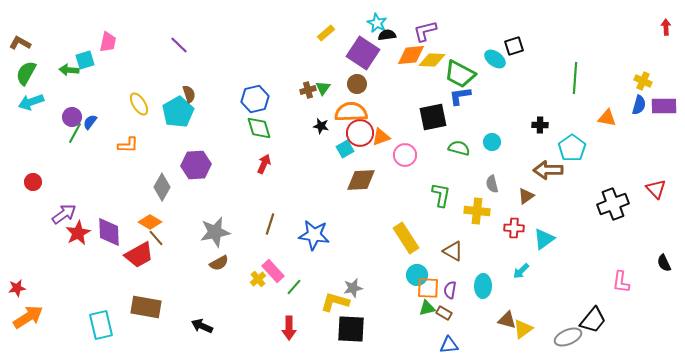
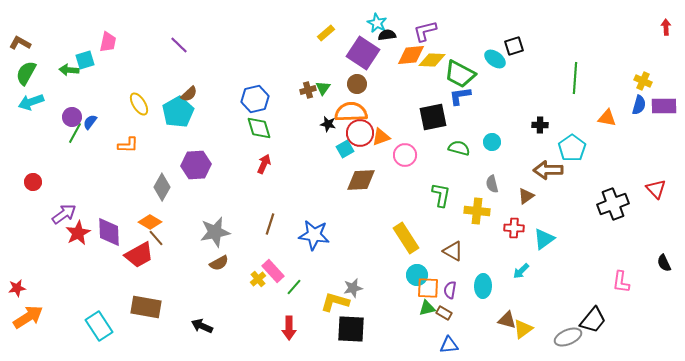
brown semicircle at (189, 94): rotated 66 degrees clockwise
black star at (321, 126): moved 7 px right, 2 px up
cyan rectangle at (101, 325): moved 2 px left, 1 px down; rotated 20 degrees counterclockwise
